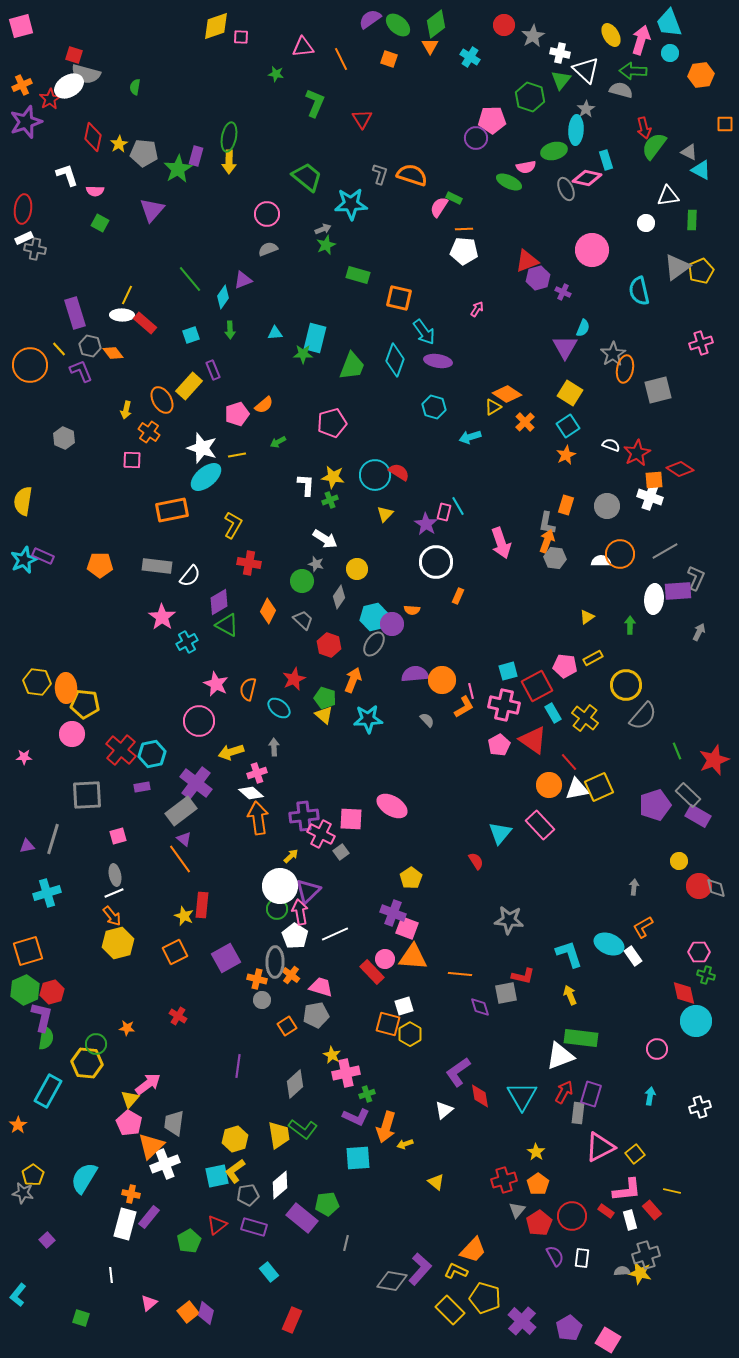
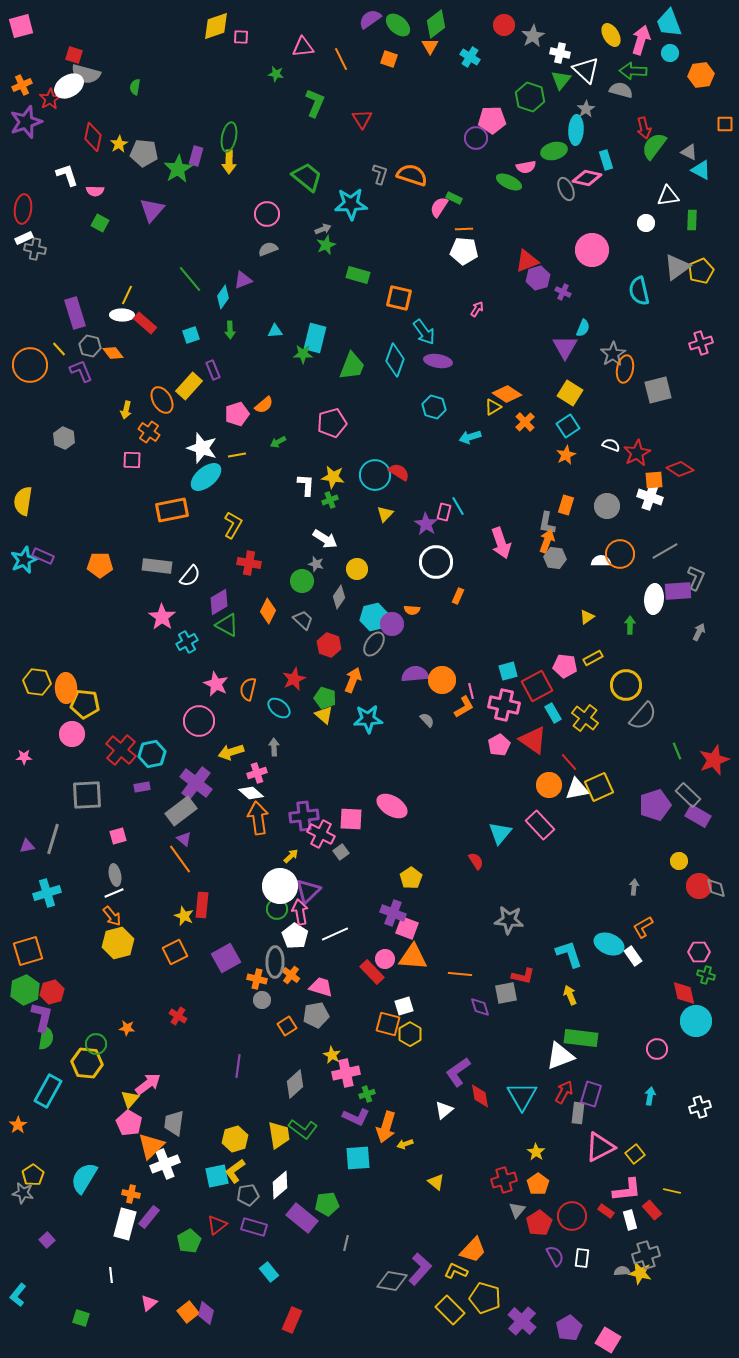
cyan triangle at (275, 333): moved 2 px up
